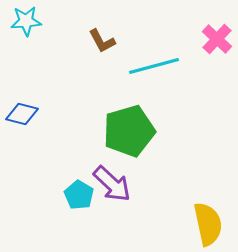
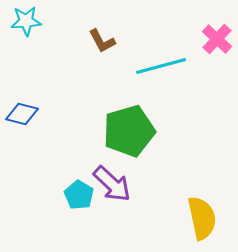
cyan line: moved 7 px right
yellow semicircle: moved 6 px left, 6 px up
